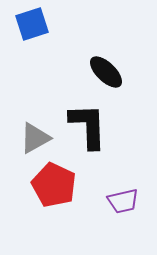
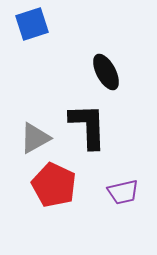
black ellipse: rotated 18 degrees clockwise
purple trapezoid: moved 9 px up
